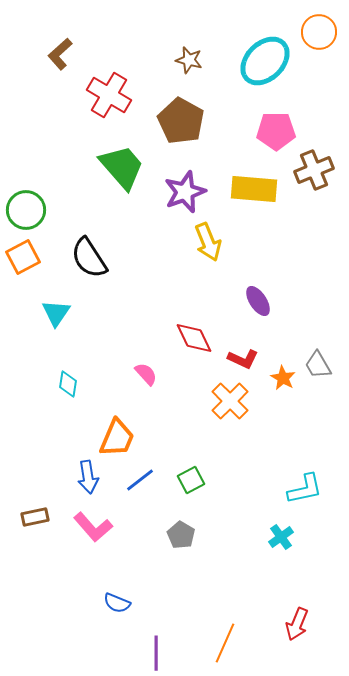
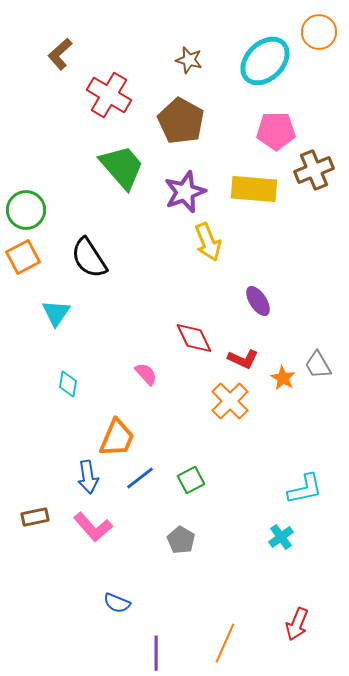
blue line: moved 2 px up
gray pentagon: moved 5 px down
